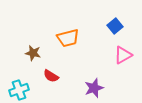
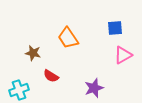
blue square: moved 2 px down; rotated 35 degrees clockwise
orange trapezoid: rotated 70 degrees clockwise
